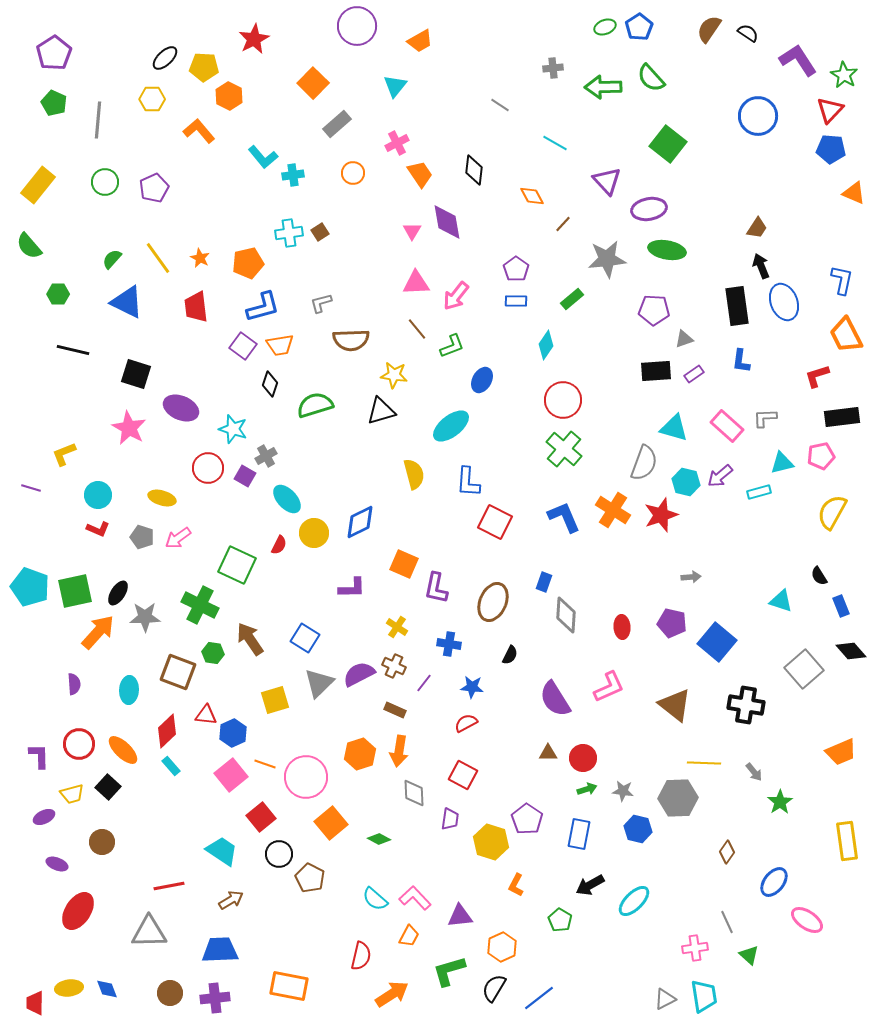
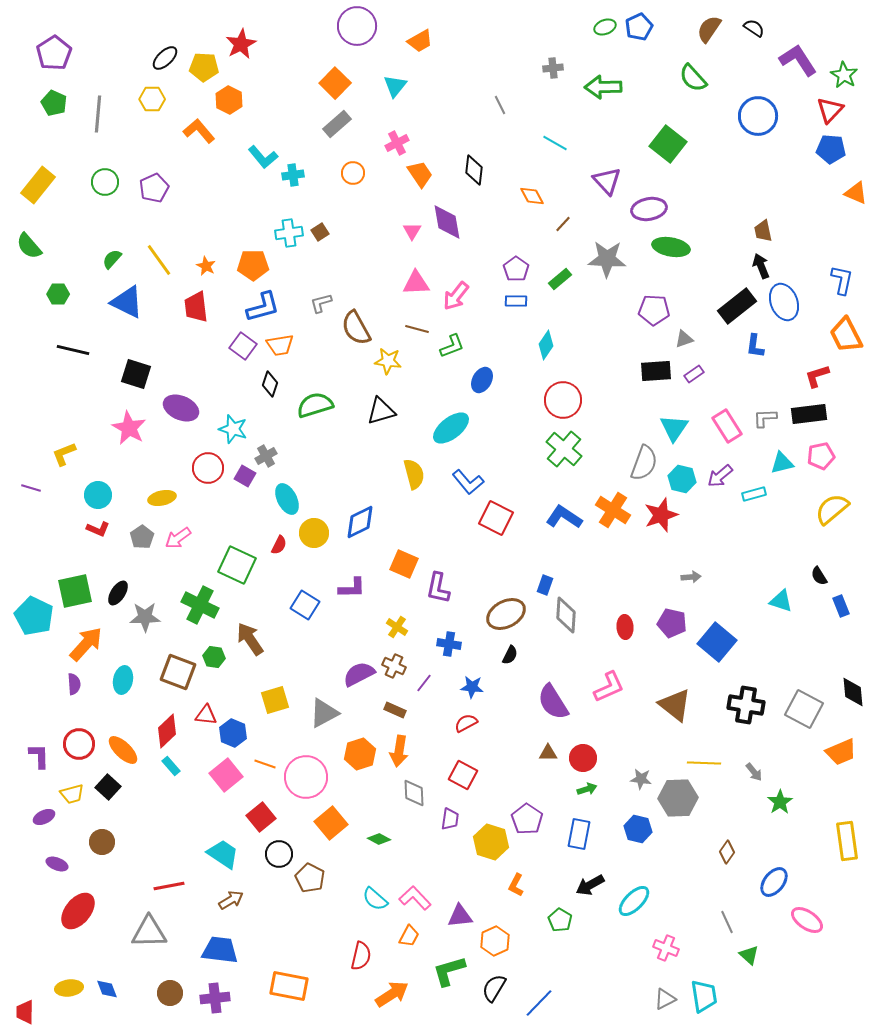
blue pentagon at (639, 27): rotated 8 degrees clockwise
black semicircle at (748, 33): moved 6 px right, 5 px up
red star at (254, 39): moved 13 px left, 5 px down
green semicircle at (651, 78): moved 42 px right
orange square at (313, 83): moved 22 px right
orange hexagon at (229, 96): moved 4 px down
gray line at (500, 105): rotated 30 degrees clockwise
gray line at (98, 120): moved 6 px up
orange triangle at (854, 193): moved 2 px right
brown trapezoid at (757, 228): moved 6 px right, 3 px down; rotated 135 degrees clockwise
green ellipse at (667, 250): moved 4 px right, 3 px up
yellow line at (158, 258): moved 1 px right, 2 px down
orange star at (200, 258): moved 6 px right, 8 px down
gray star at (607, 259): rotated 9 degrees clockwise
orange pentagon at (248, 263): moved 5 px right, 2 px down; rotated 12 degrees clockwise
green rectangle at (572, 299): moved 12 px left, 20 px up
black rectangle at (737, 306): rotated 60 degrees clockwise
brown line at (417, 329): rotated 35 degrees counterclockwise
brown semicircle at (351, 340): moved 5 px right, 12 px up; rotated 63 degrees clockwise
blue L-shape at (741, 361): moved 14 px right, 15 px up
yellow star at (394, 375): moved 6 px left, 14 px up
black rectangle at (842, 417): moved 33 px left, 3 px up
cyan ellipse at (451, 426): moved 2 px down
pink rectangle at (727, 426): rotated 16 degrees clockwise
cyan triangle at (674, 428): rotated 48 degrees clockwise
blue L-shape at (468, 482): rotated 44 degrees counterclockwise
cyan hexagon at (686, 482): moved 4 px left, 3 px up
cyan rectangle at (759, 492): moved 5 px left, 2 px down
yellow ellipse at (162, 498): rotated 28 degrees counterclockwise
cyan ellipse at (287, 499): rotated 16 degrees clockwise
yellow semicircle at (832, 512): moved 3 px up; rotated 21 degrees clockwise
blue L-shape at (564, 517): rotated 33 degrees counterclockwise
red square at (495, 522): moved 1 px right, 4 px up
gray pentagon at (142, 537): rotated 20 degrees clockwise
blue rectangle at (544, 582): moved 1 px right, 3 px down
cyan pentagon at (30, 587): moved 4 px right, 29 px down; rotated 6 degrees clockwise
purple L-shape at (436, 588): moved 2 px right
brown ellipse at (493, 602): moved 13 px right, 12 px down; rotated 39 degrees clockwise
red ellipse at (622, 627): moved 3 px right
orange arrow at (98, 632): moved 12 px left, 12 px down
blue square at (305, 638): moved 33 px up
black diamond at (851, 651): moved 2 px right, 41 px down; rotated 36 degrees clockwise
green hexagon at (213, 653): moved 1 px right, 4 px down
gray square at (804, 669): moved 40 px down; rotated 21 degrees counterclockwise
gray triangle at (319, 683): moved 5 px right, 30 px down; rotated 16 degrees clockwise
cyan ellipse at (129, 690): moved 6 px left, 10 px up; rotated 8 degrees clockwise
purple semicircle at (555, 699): moved 2 px left, 3 px down
blue hexagon at (233, 733): rotated 12 degrees counterclockwise
pink square at (231, 775): moved 5 px left
gray star at (623, 791): moved 18 px right, 12 px up
cyan trapezoid at (222, 851): moved 1 px right, 3 px down
red ellipse at (78, 911): rotated 6 degrees clockwise
orange hexagon at (502, 947): moved 7 px left, 6 px up
pink cross at (695, 948): moved 29 px left; rotated 30 degrees clockwise
blue trapezoid at (220, 950): rotated 9 degrees clockwise
blue line at (539, 998): moved 5 px down; rotated 8 degrees counterclockwise
red trapezoid at (35, 1003): moved 10 px left, 9 px down
